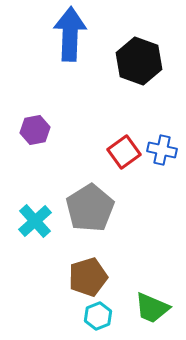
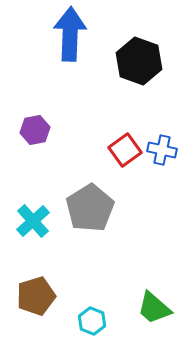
red square: moved 1 px right, 2 px up
cyan cross: moved 2 px left
brown pentagon: moved 52 px left, 19 px down
green trapezoid: moved 2 px right; rotated 18 degrees clockwise
cyan hexagon: moved 6 px left, 5 px down; rotated 16 degrees counterclockwise
